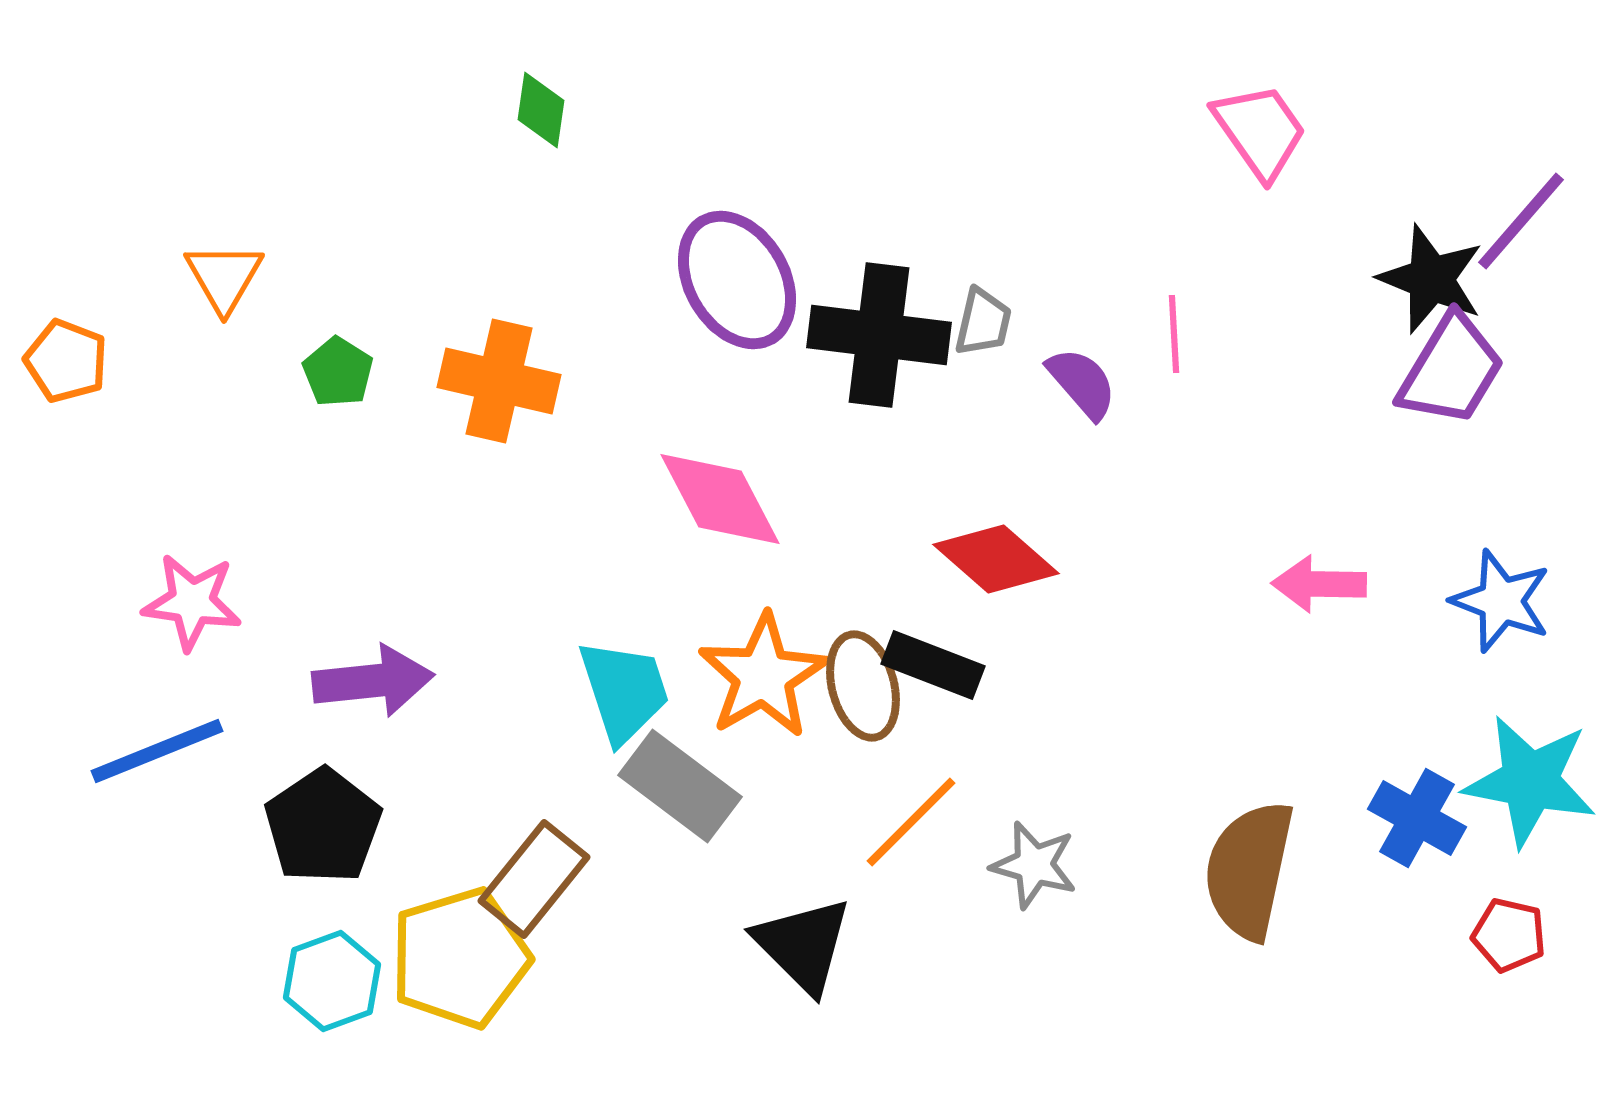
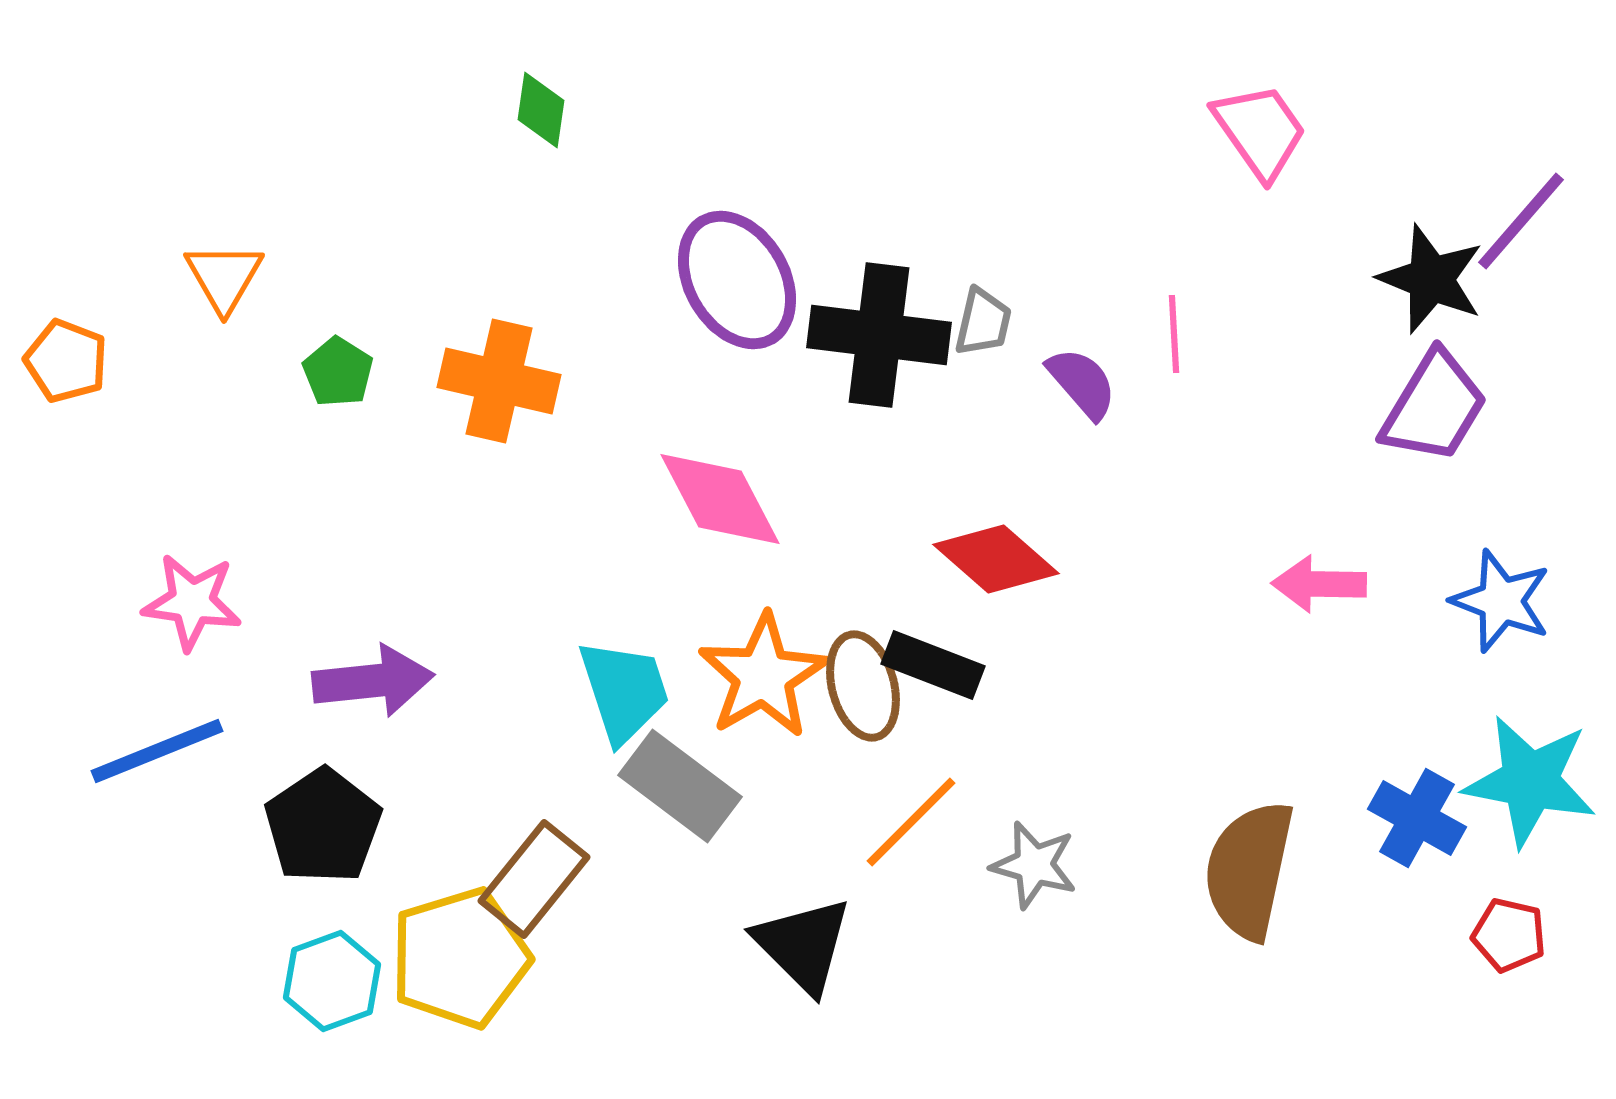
purple trapezoid: moved 17 px left, 37 px down
